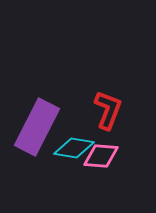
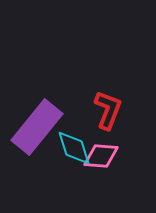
purple rectangle: rotated 12 degrees clockwise
cyan diamond: rotated 63 degrees clockwise
